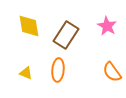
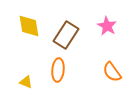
yellow triangle: moved 9 px down
